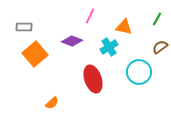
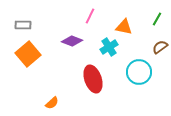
gray rectangle: moved 1 px left, 2 px up
orange square: moved 7 px left
